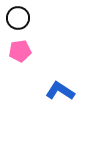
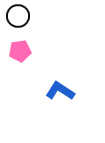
black circle: moved 2 px up
